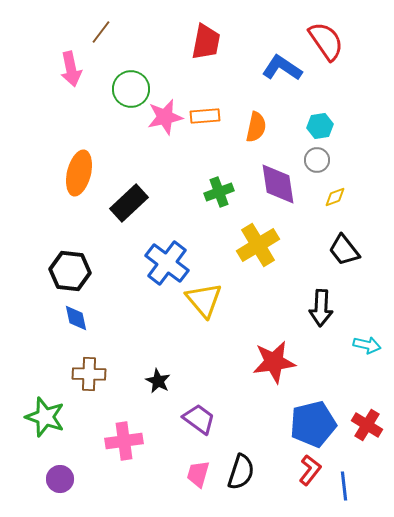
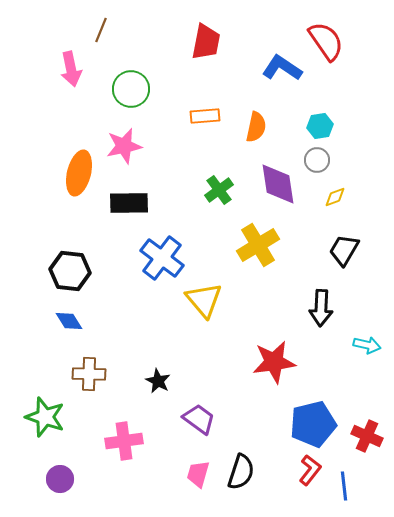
brown line: moved 2 px up; rotated 15 degrees counterclockwise
pink star: moved 41 px left, 29 px down
green cross: moved 2 px up; rotated 16 degrees counterclockwise
black rectangle: rotated 42 degrees clockwise
black trapezoid: rotated 68 degrees clockwise
blue cross: moved 5 px left, 5 px up
blue diamond: moved 7 px left, 3 px down; rotated 20 degrees counterclockwise
red cross: moved 11 px down; rotated 8 degrees counterclockwise
